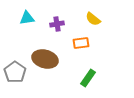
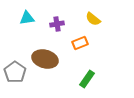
orange rectangle: moved 1 px left; rotated 14 degrees counterclockwise
green rectangle: moved 1 px left, 1 px down
